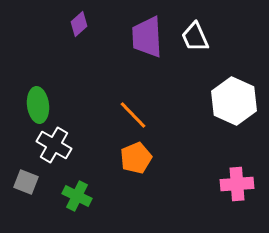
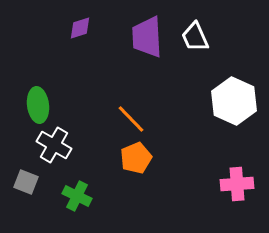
purple diamond: moved 1 px right, 4 px down; rotated 25 degrees clockwise
orange line: moved 2 px left, 4 px down
